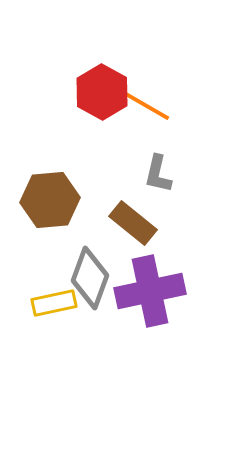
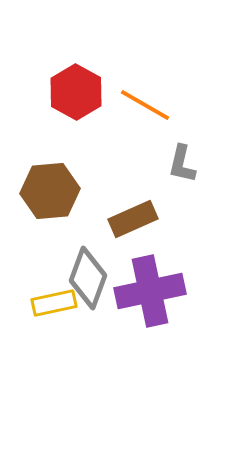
red hexagon: moved 26 px left
gray L-shape: moved 24 px right, 10 px up
brown hexagon: moved 9 px up
brown rectangle: moved 4 px up; rotated 63 degrees counterclockwise
gray diamond: moved 2 px left
